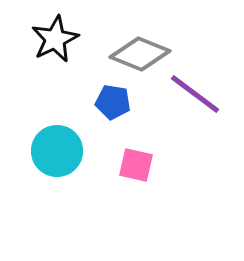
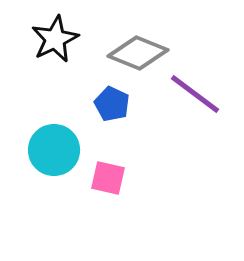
gray diamond: moved 2 px left, 1 px up
blue pentagon: moved 1 px left, 2 px down; rotated 16 degrees clockwise
cyan circle: moved 3 px left, 1 px up
pink square: moved 28 px left, 13 px down
